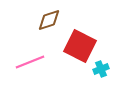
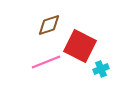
brown diamond: moved 5 px down
pink line: moved 16 px right
